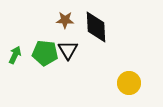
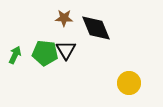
brown star: moved 1 px left, 2 px up
black diamond: moved 1 px down; rotated 20 degrees counterclockwise
black triangle: moved 2 px left
